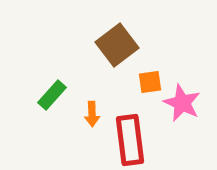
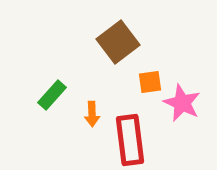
brown square: moved 1 px right, 3 px up
